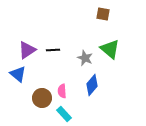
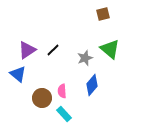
brown square: rotated 24 degrees counterclockwise
black line: rotated 40 degrees counterclockwise
gray star: rotated 28 degrees clockwise
